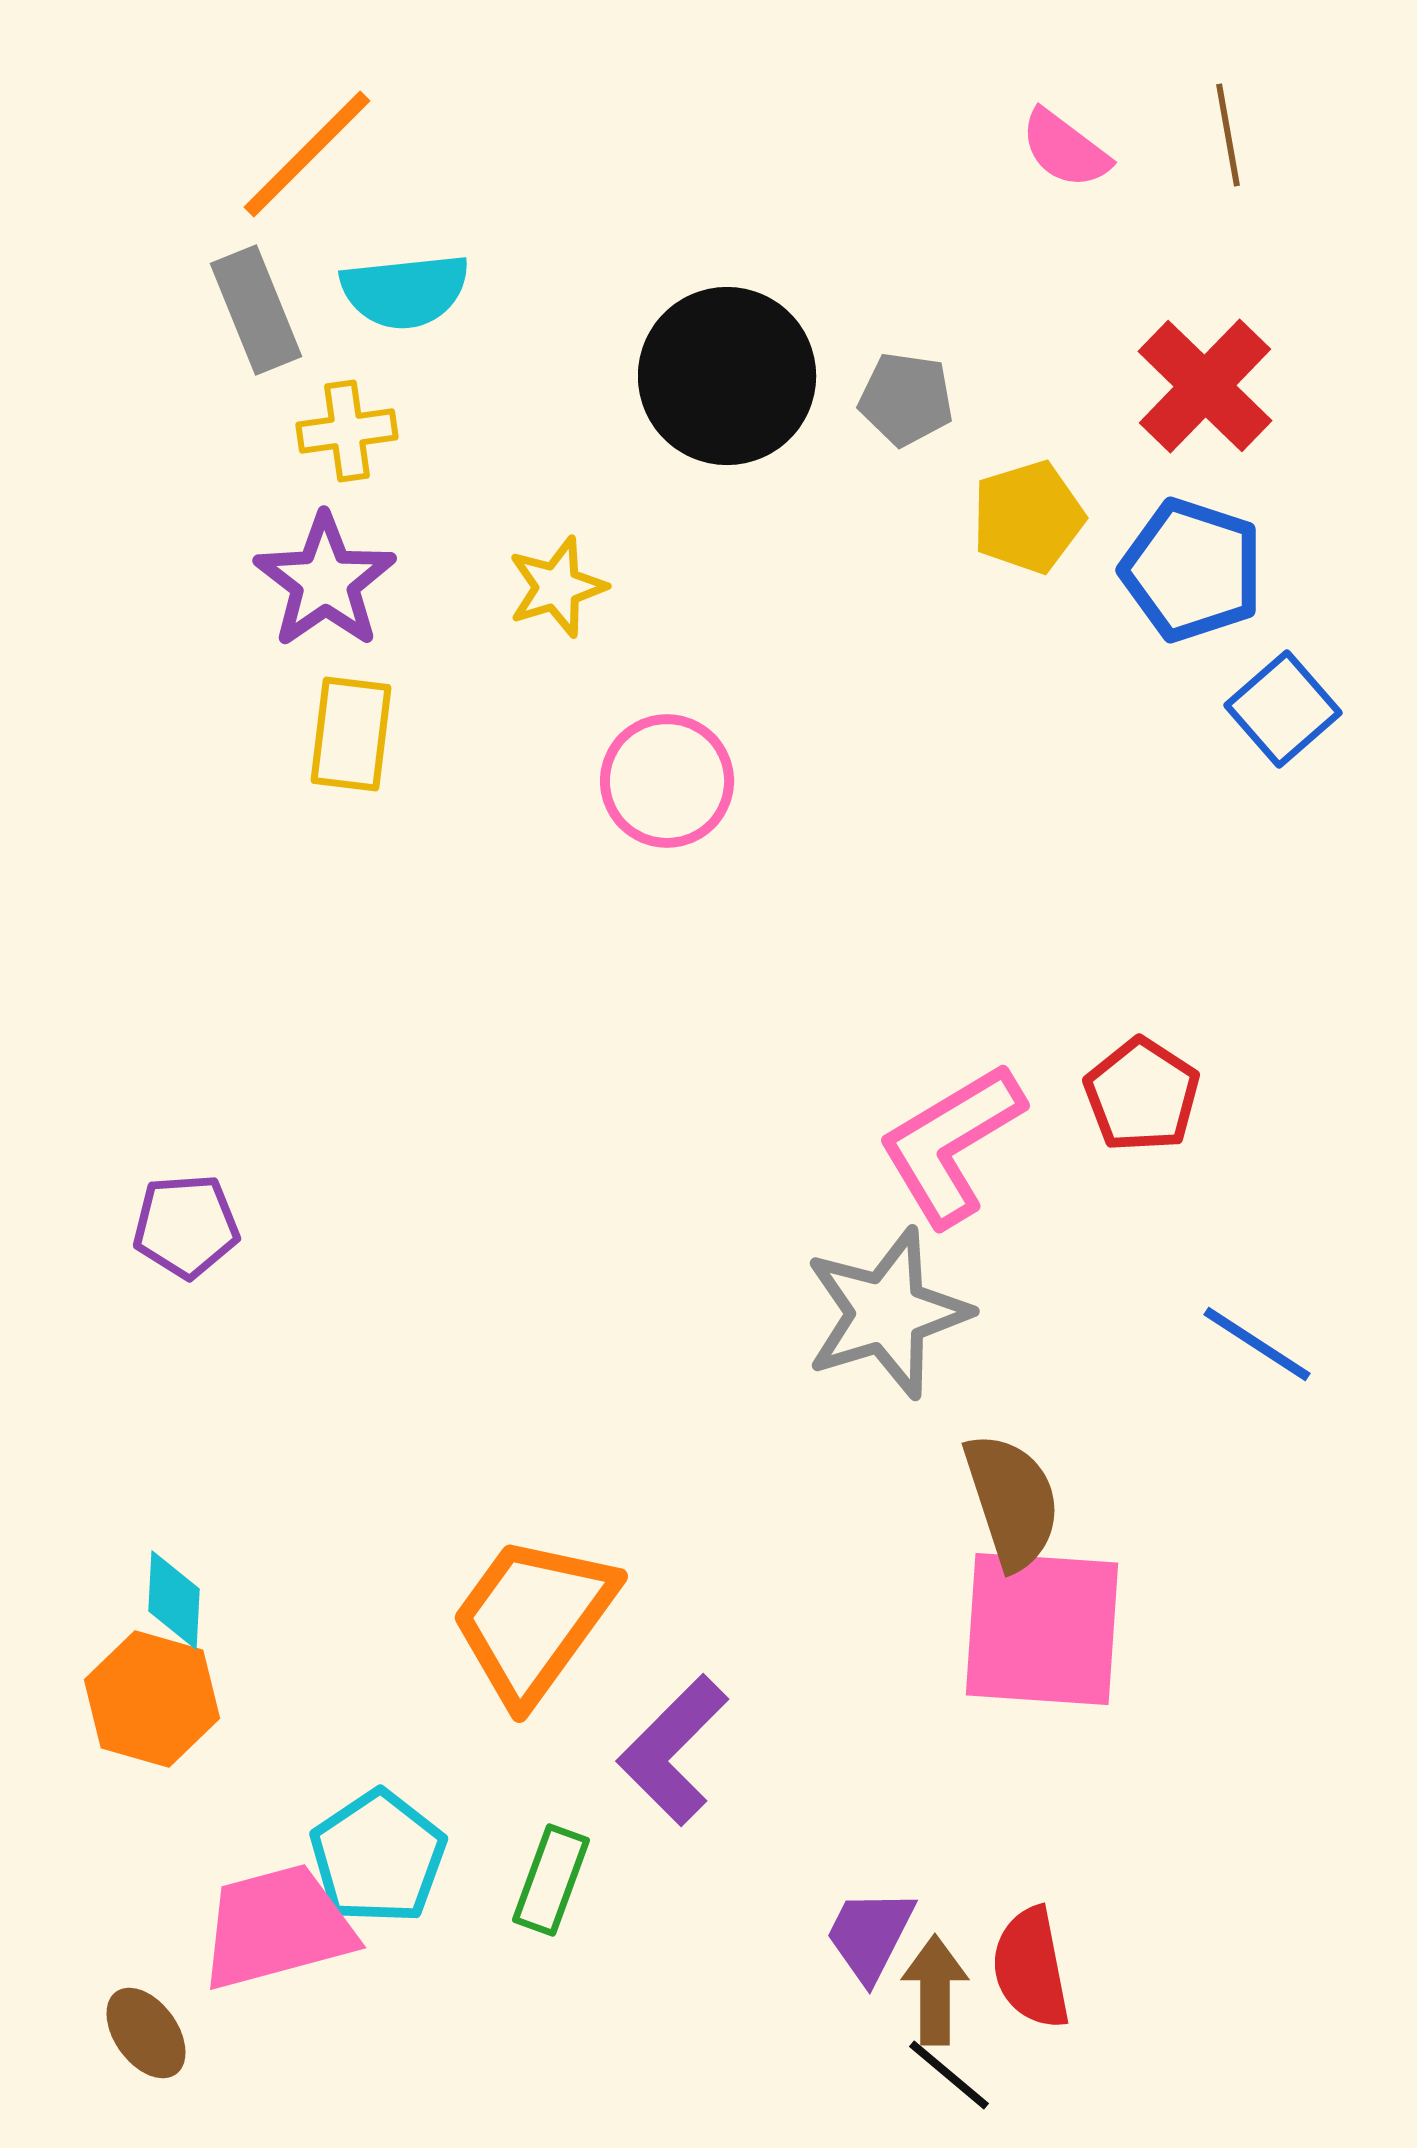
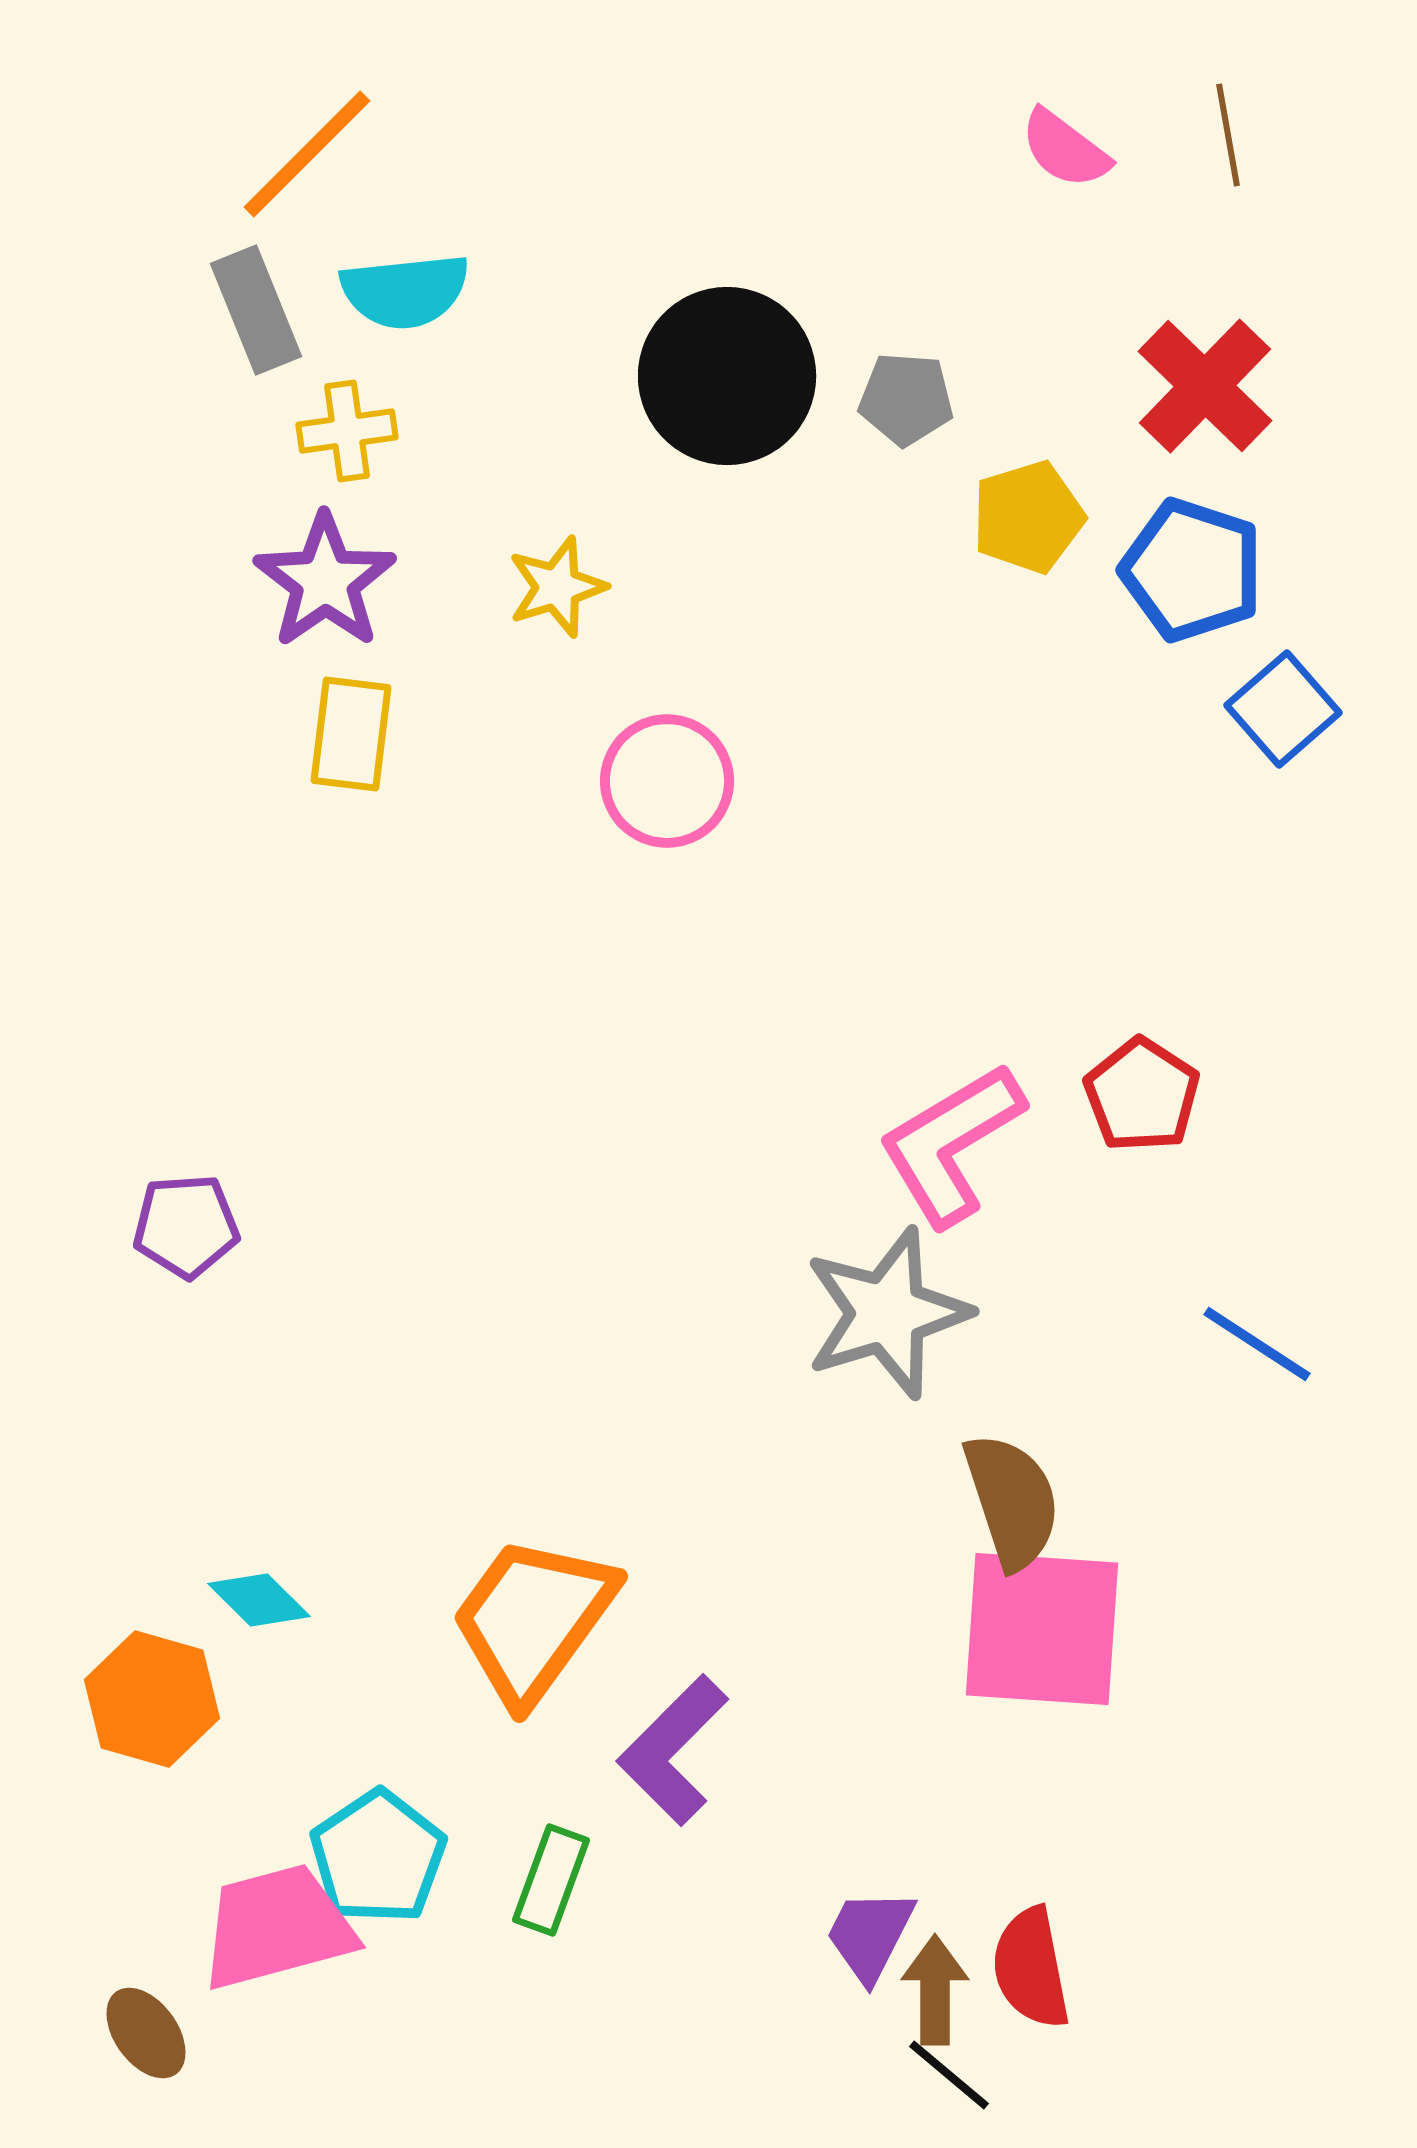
gray pentagon: rotated 4 degrees counterclockwise
cyan diamond: moved 85 px right; rotated 48 degrees counterclockwise
